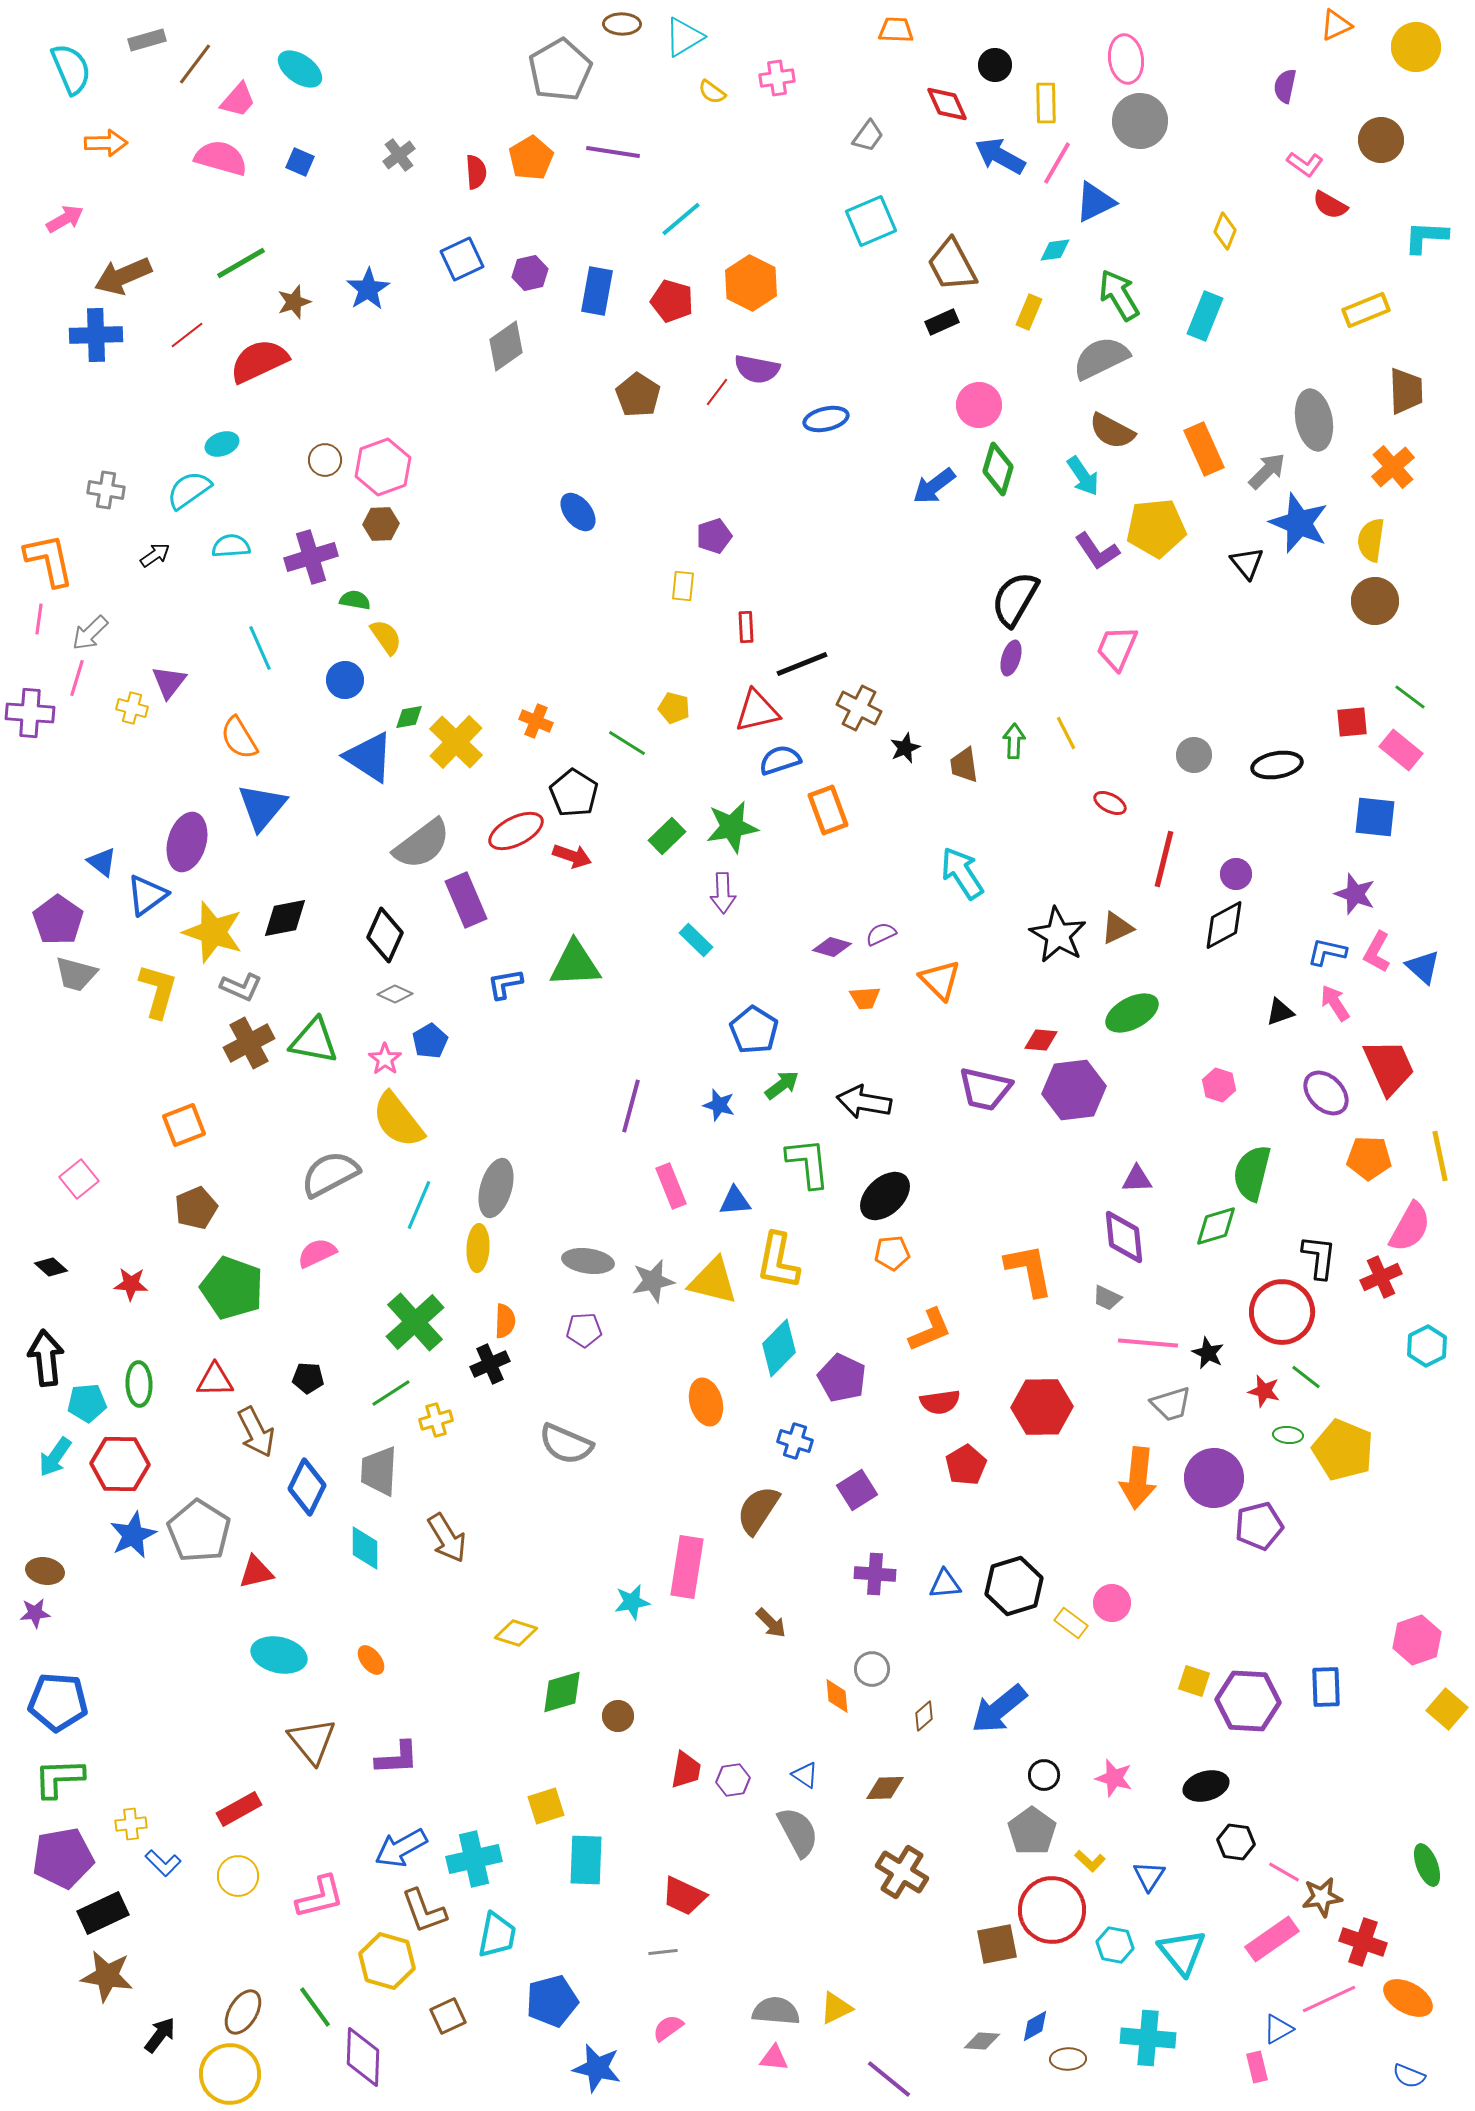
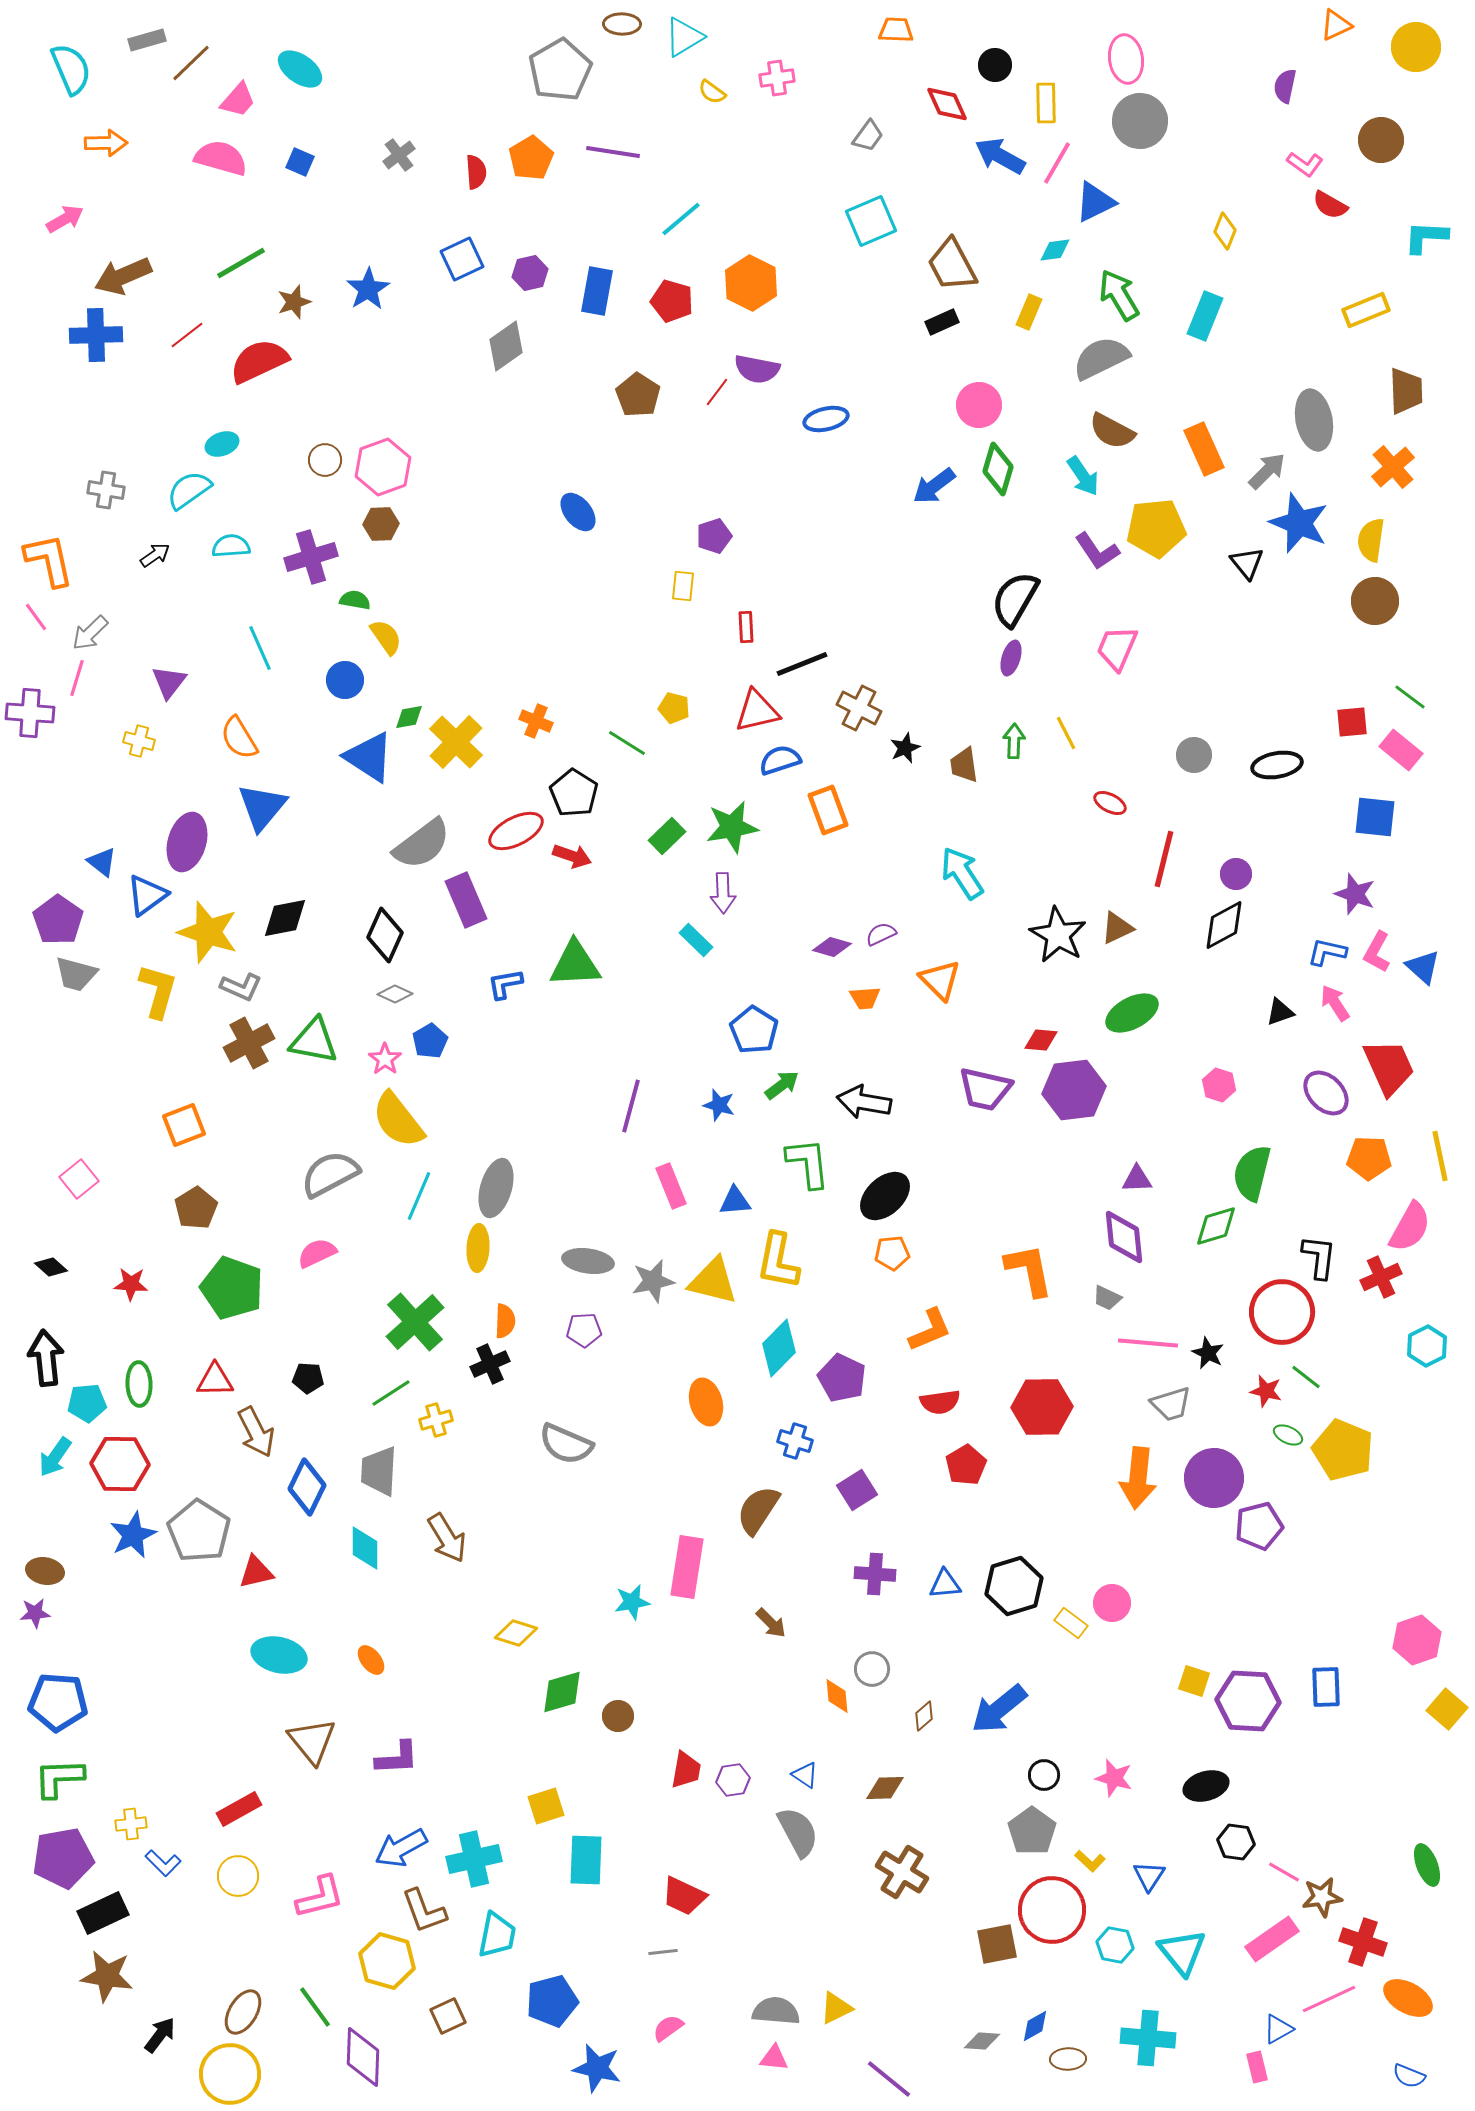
brown line at (195, 64): moved 4 px left, 1 px up; rotated 9 degrees clockwise
pink line at (39, 619): moved 3 px left, 2 px up; rotated 44 degrees counterclockwise
yellow cross at (132, 708): moved 7 px right, 33 px down
yellow star at (213, 932): moved 5 px left
cyan line at (419, 1205): moved 9 px up
brown pentagon at (196, 1208): rotated 9 degrees counterclockwise
red star at (1264, 1391): moved 2 px right
green ellipse at (1288, 1435): rotated 20 degrees clockwise
